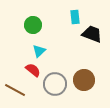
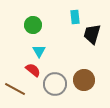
black trapezoid: rotated 95 degrees counterclockwise
cyan triangle: rotated 16 degrees counterclockwise
brown line: moved 1 px up
